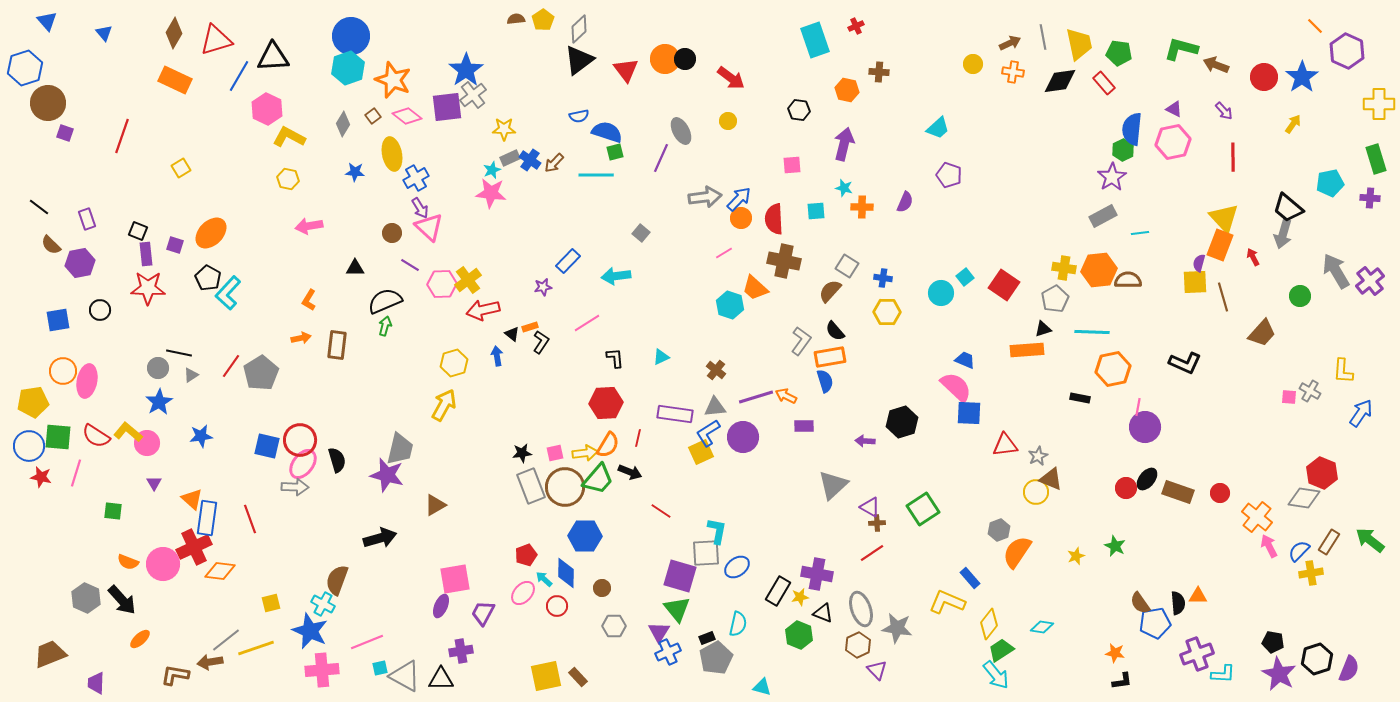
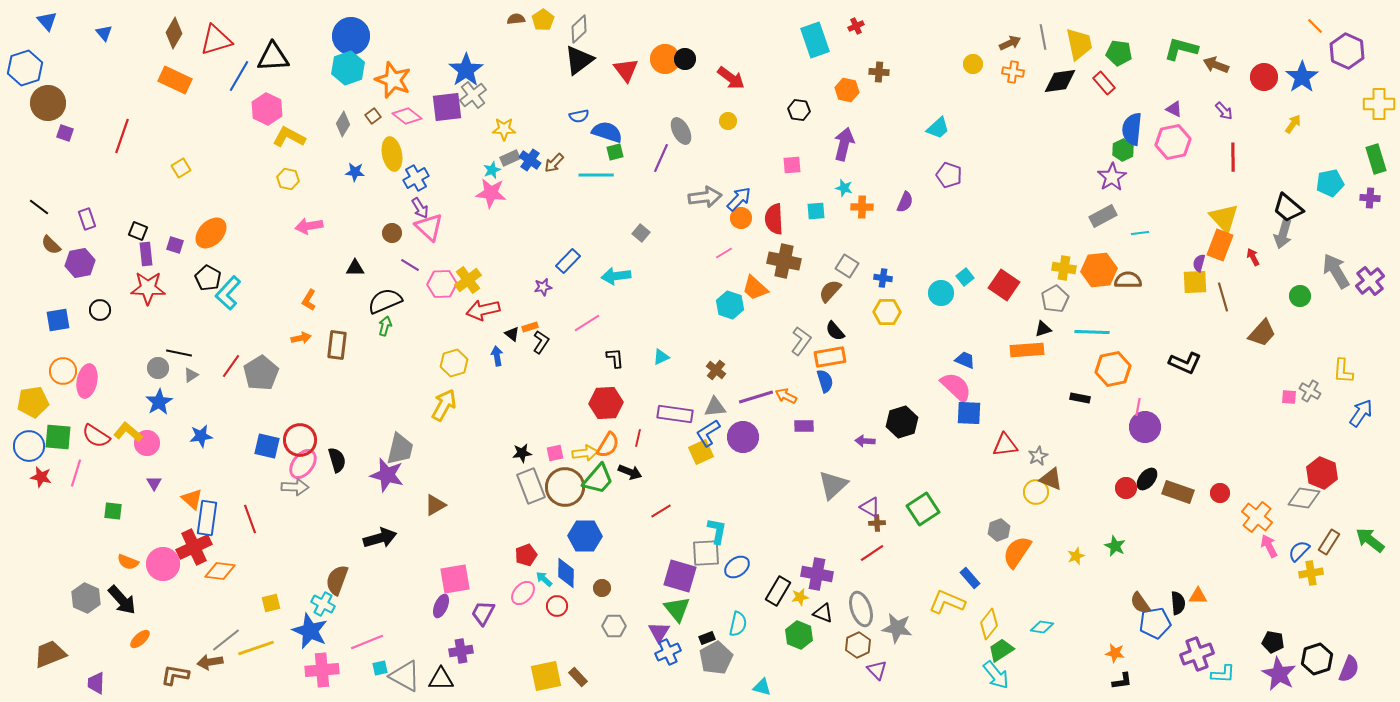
red line at (661, 511): rotated 65 degrees counterclockwise
